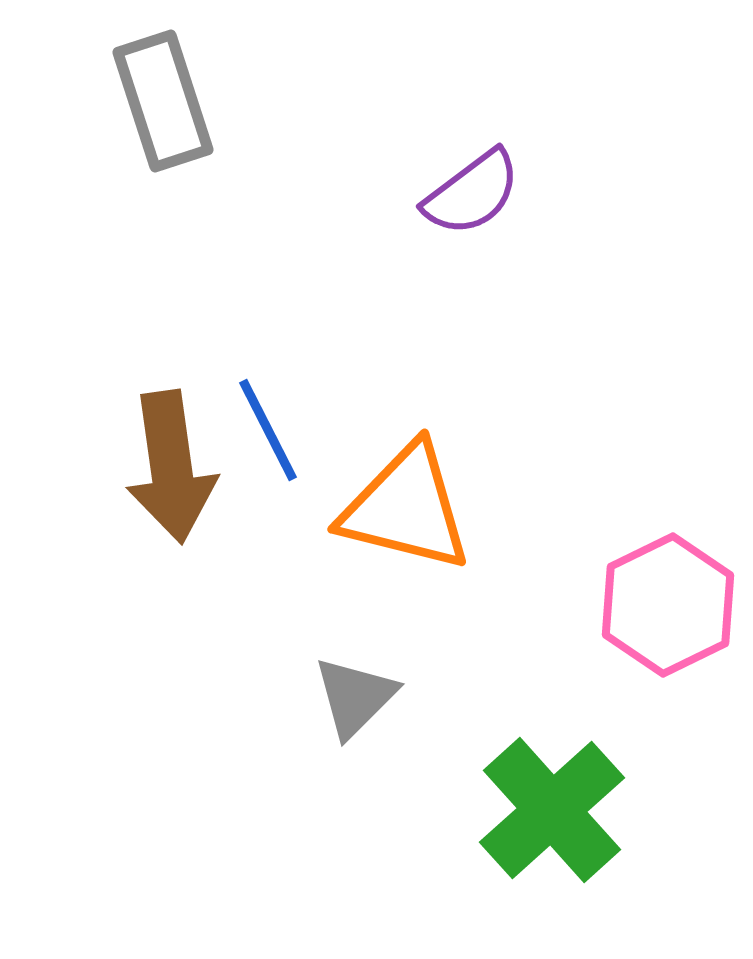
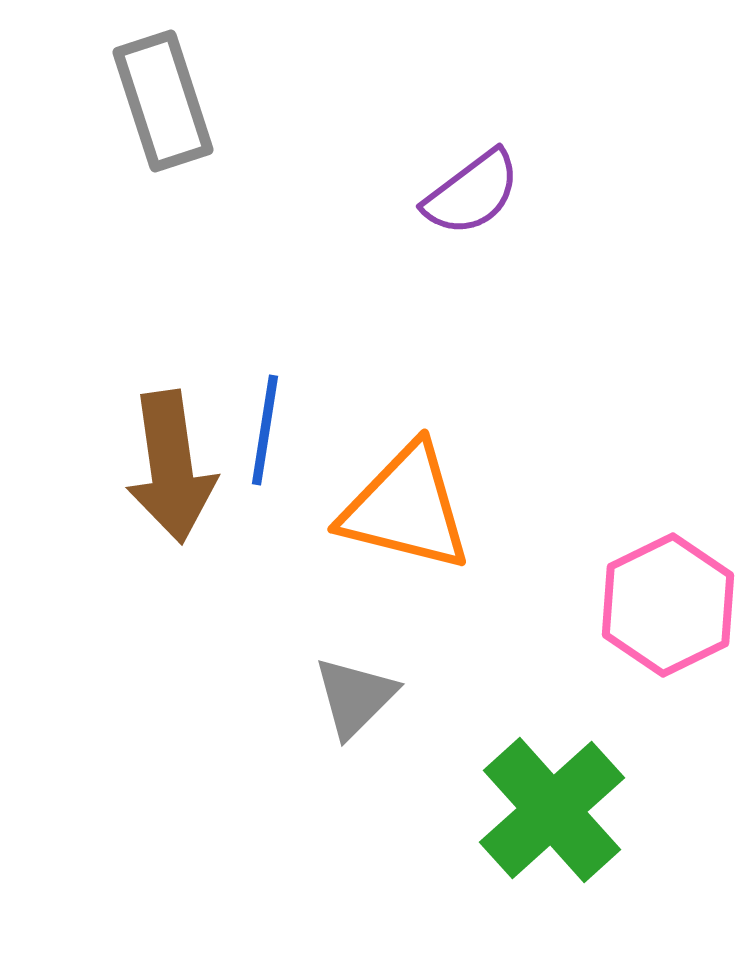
blue line: moved 3 px left; rotated 36 degrees clockwise
